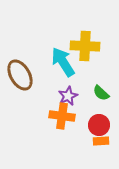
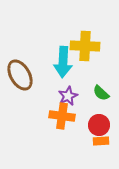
cyan arrow: rotated 144 degrees counterclockwise
